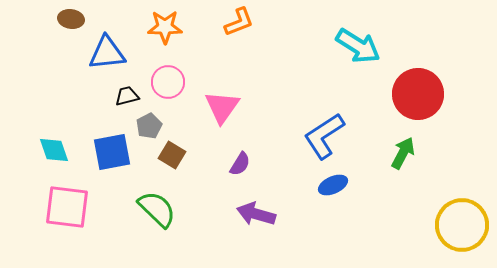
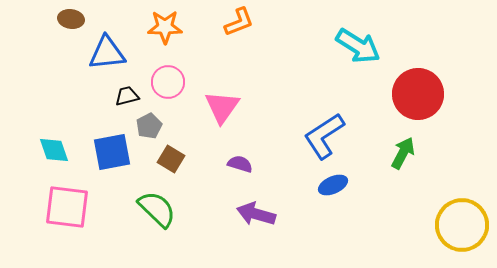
brown square: moved 1 px left, 4 px down
purple semicircle: rotated 105 degrees counterclockwise
